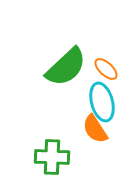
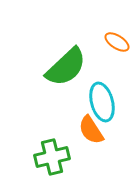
orange ellipse: moved 11 px right, 27 px up; rotated 10 degrees counterclockwise
orange semicircle: moved 4 px left, 1 px down
green cross: rotated 16 degrees counterclockwise
